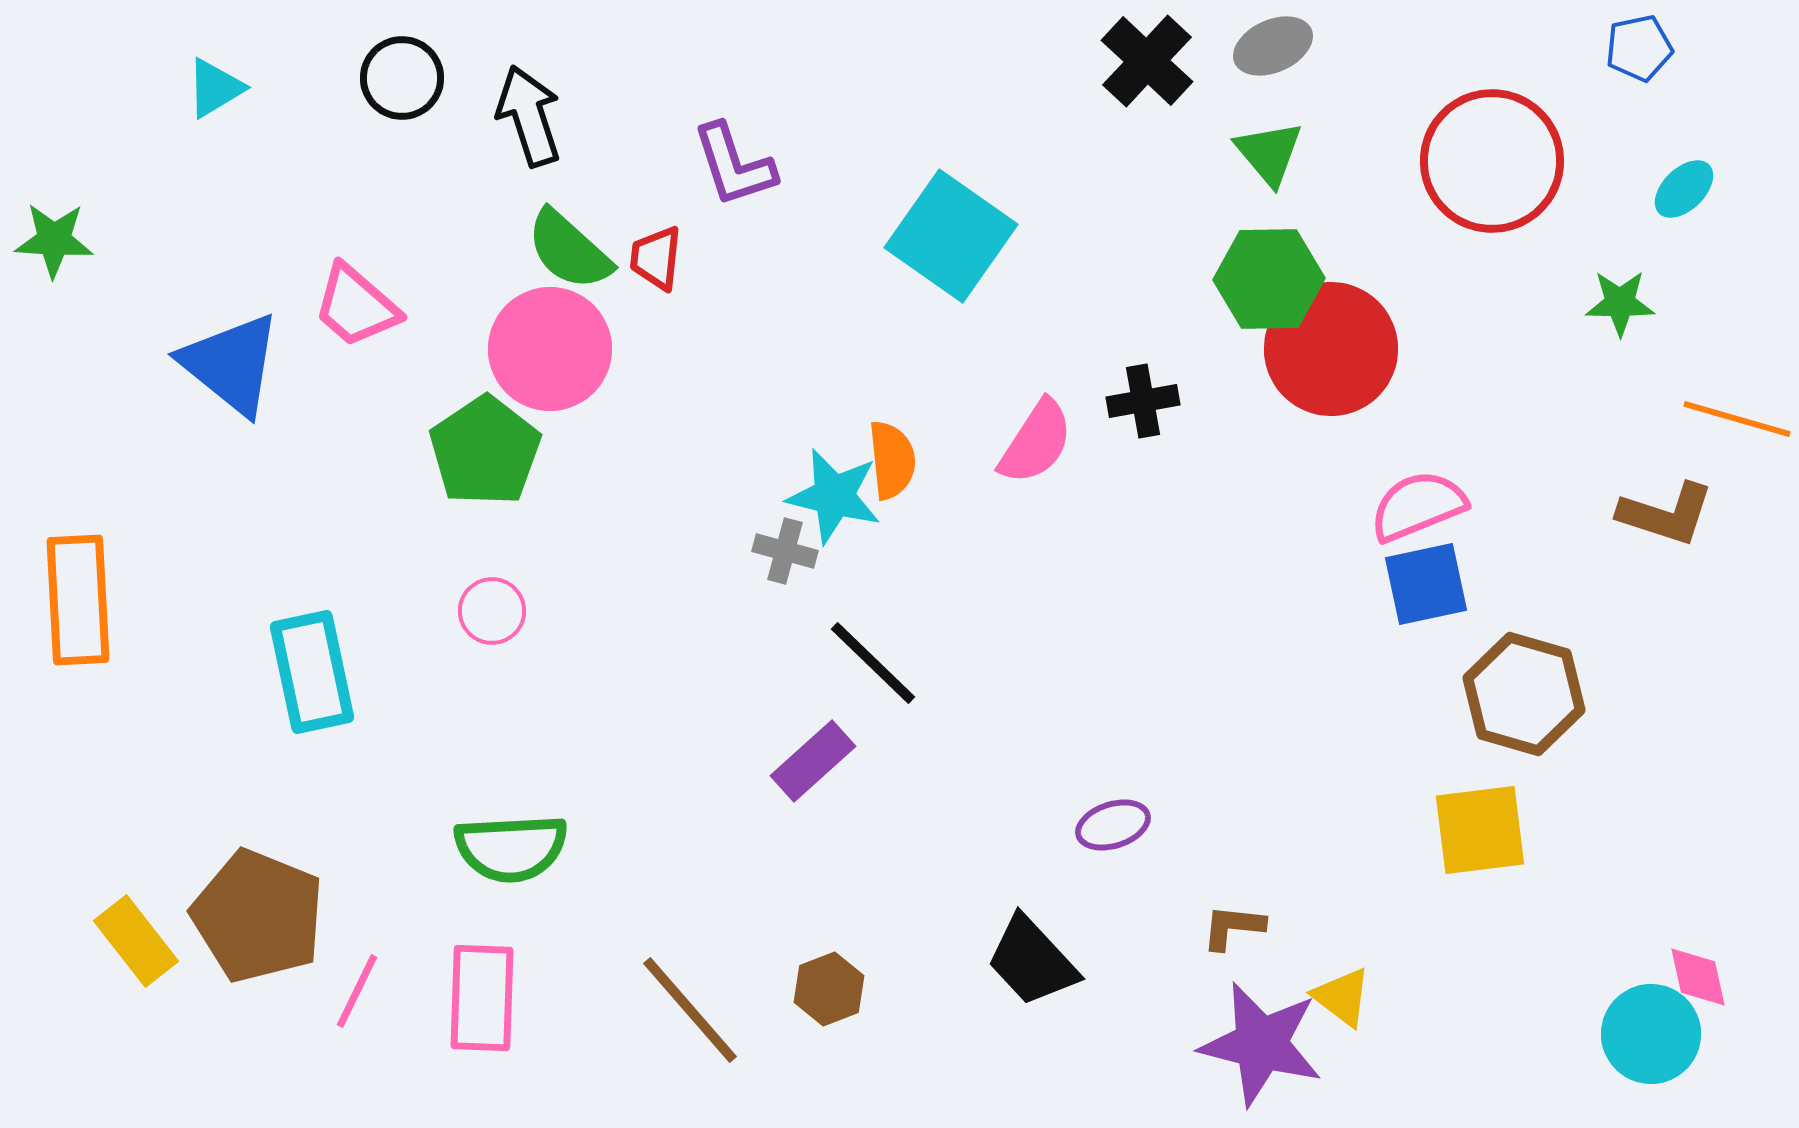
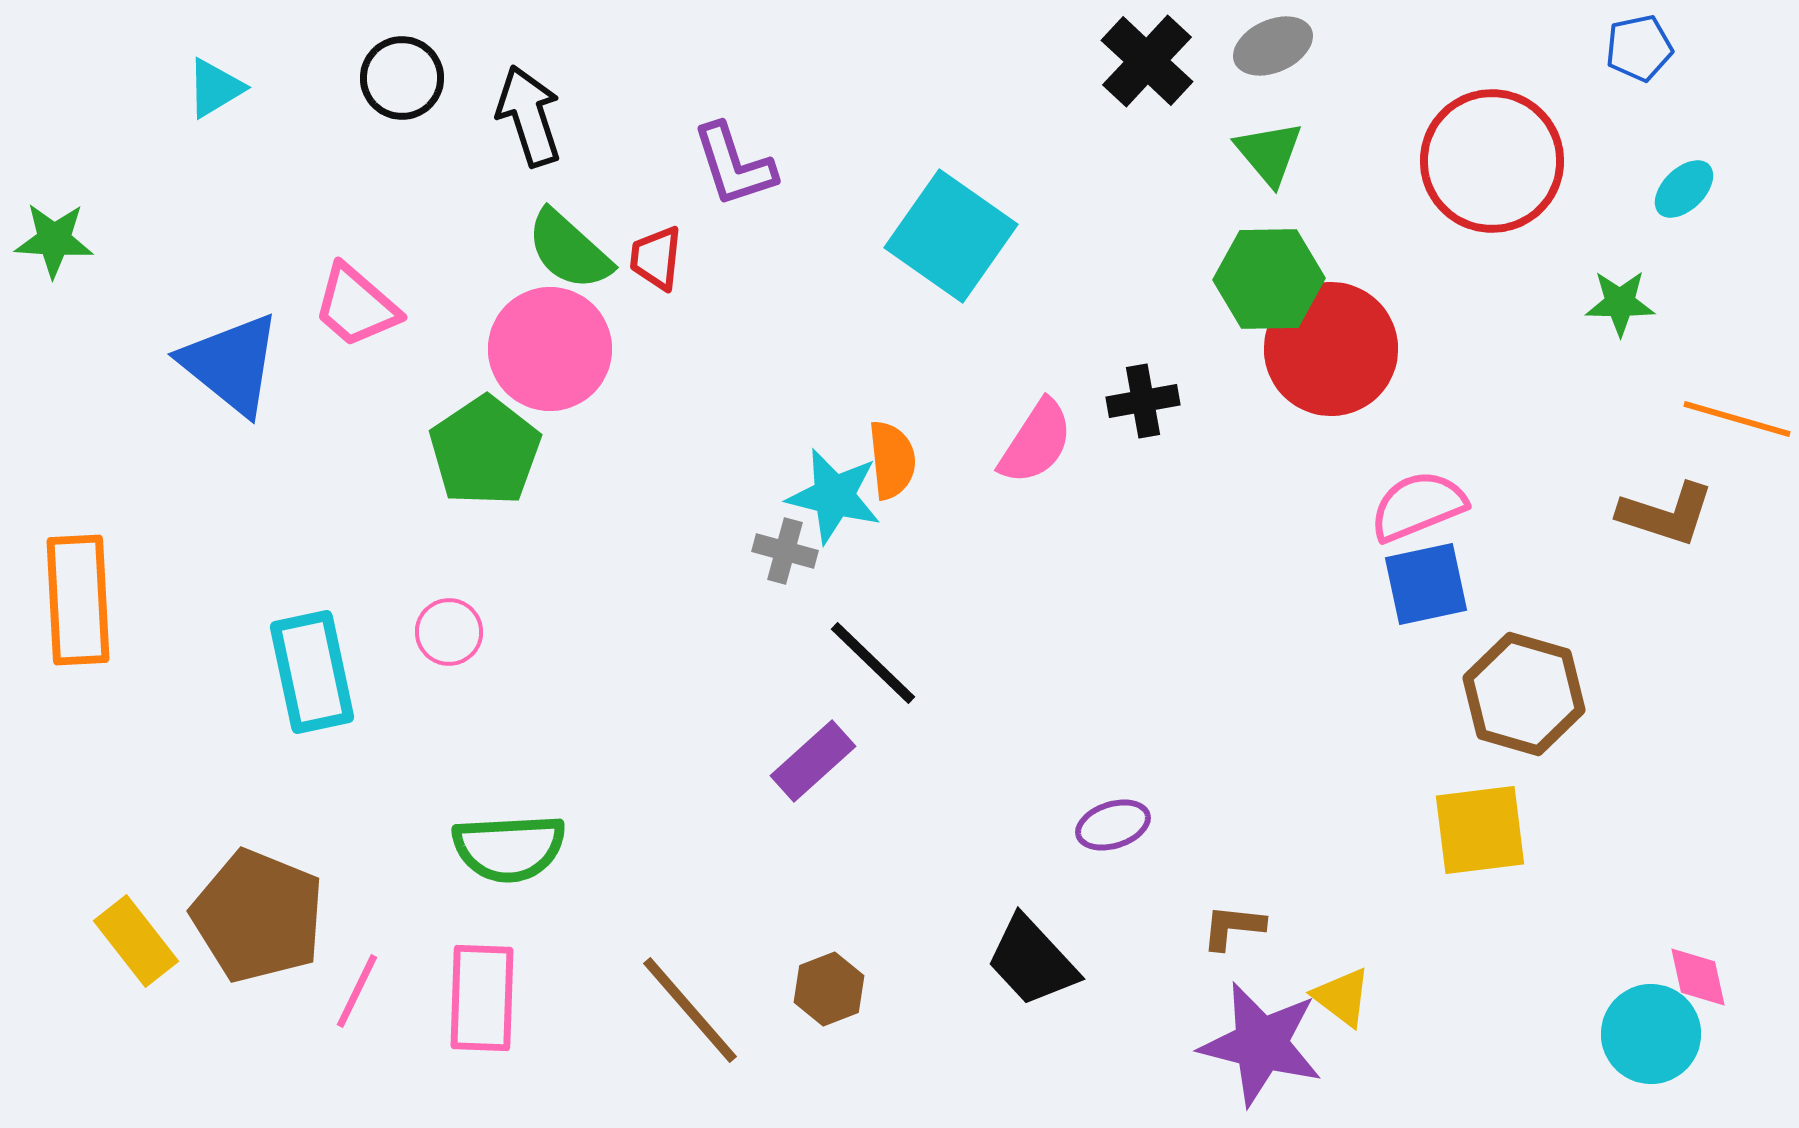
pink circle at (492, 611): moved 43 px left, 21 px down
green semicircle at (511, 848): moved 2 px left
